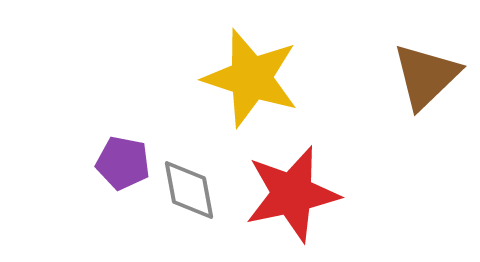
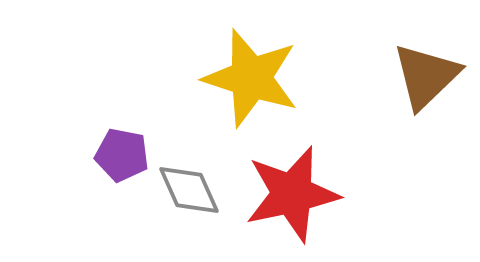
purple pentagon: moved 1 px left, 8 px up
gray diamond: rotated 14 degrees counterclockwise
